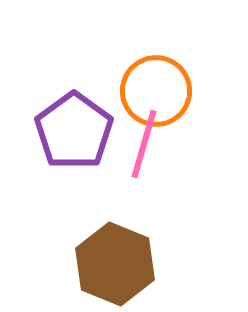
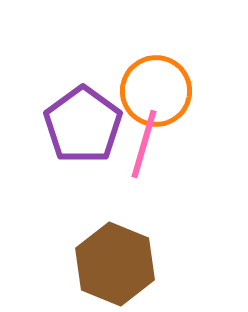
purple pentagon: moved 9 px right, 6 px up
